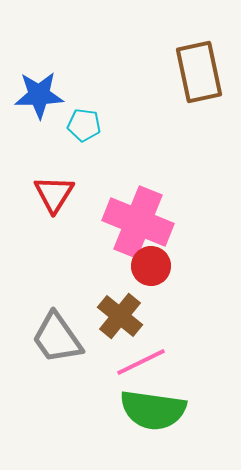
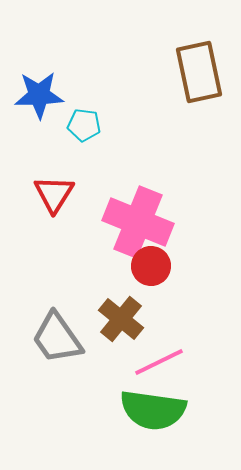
brown cross: moved 1 px right, 3 px down
pink line: moved 18 px right
